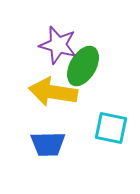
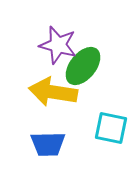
green ellipse: rotated 9 degrees clockwise
